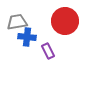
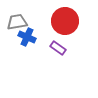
blue cross: rotated 18 degrees clockwise
purple rectangle: moved 10 px right, 3 px up; rotated 28 degrees counterclockwise
